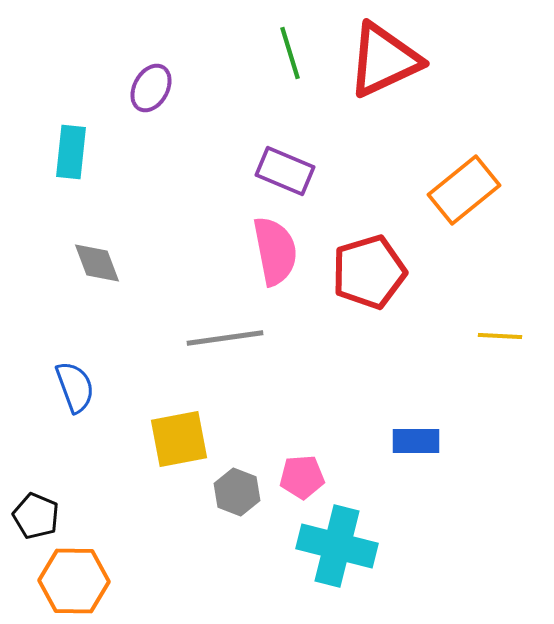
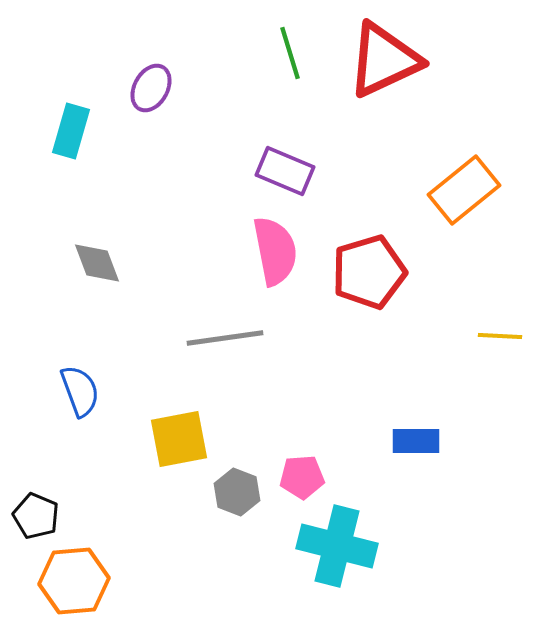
cyan rectangle: moved 21 px up; rotated 10 degrees clockwise
blue semicircle: moved 5 px right, 4 px down
orange hexagon: rotated 6 degrees counterclockwise
